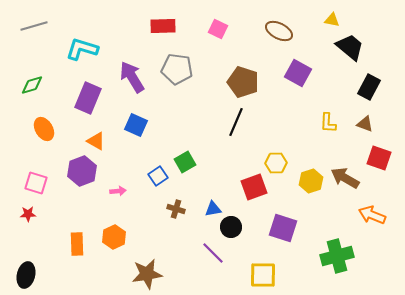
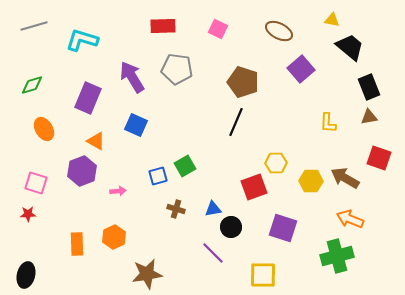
cyan L-shape at (82, 49): moved 9 px up
purple square at (298, 73): moved 3 px right, 4 px up; rotated 20 degrees clockwise
black rectangle at (369, 87): rotated 50 degrees counterclockwise
brown triangle at (365, 124): moved 4 px right, 7 px up; rotated 30 degrees counterclockwise
green square at (185, 162): moved 4 px down
blue square at (158, 176): rotated 18 degrees clockwise
yellow hexagon at (311, 181): rotated 20 degrees clockwise
orange arrow at (372, 215): moved 22 px left, 4 px down
